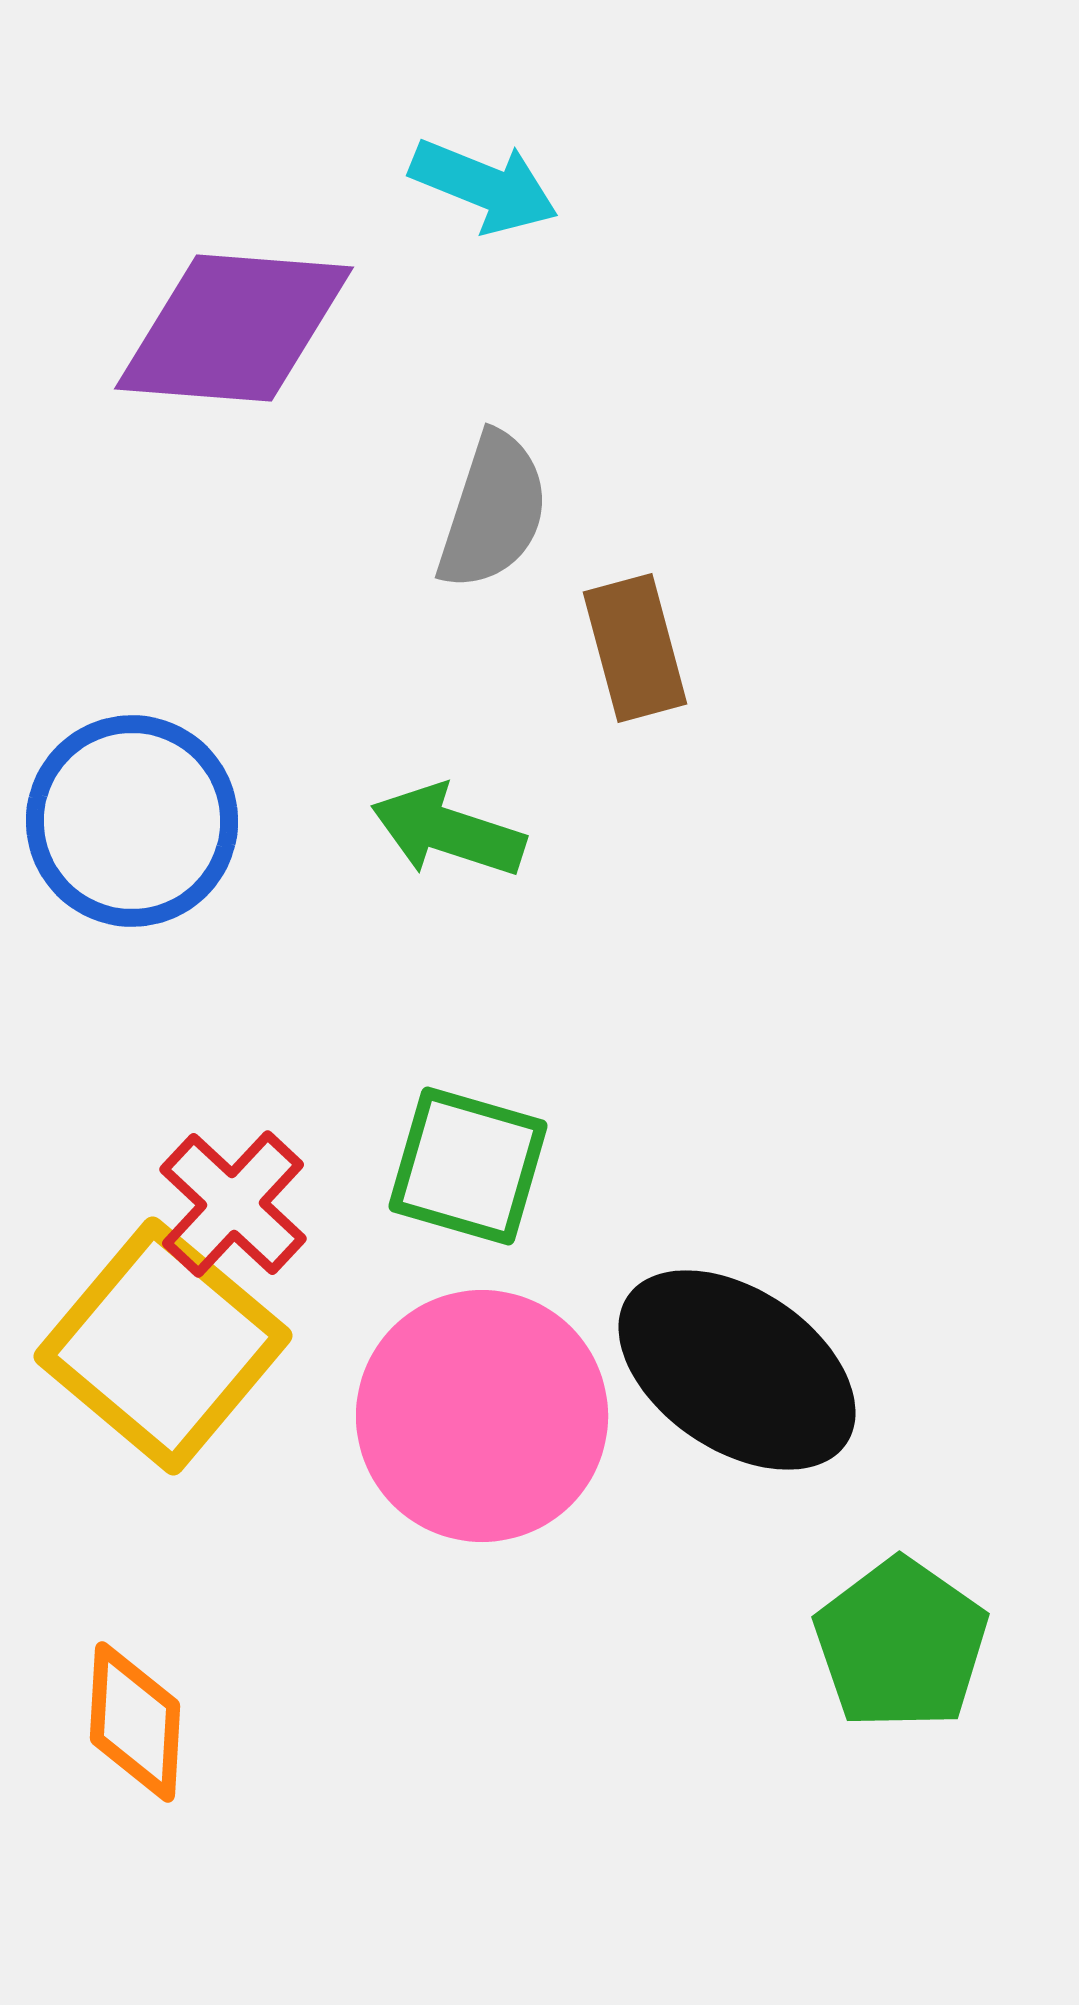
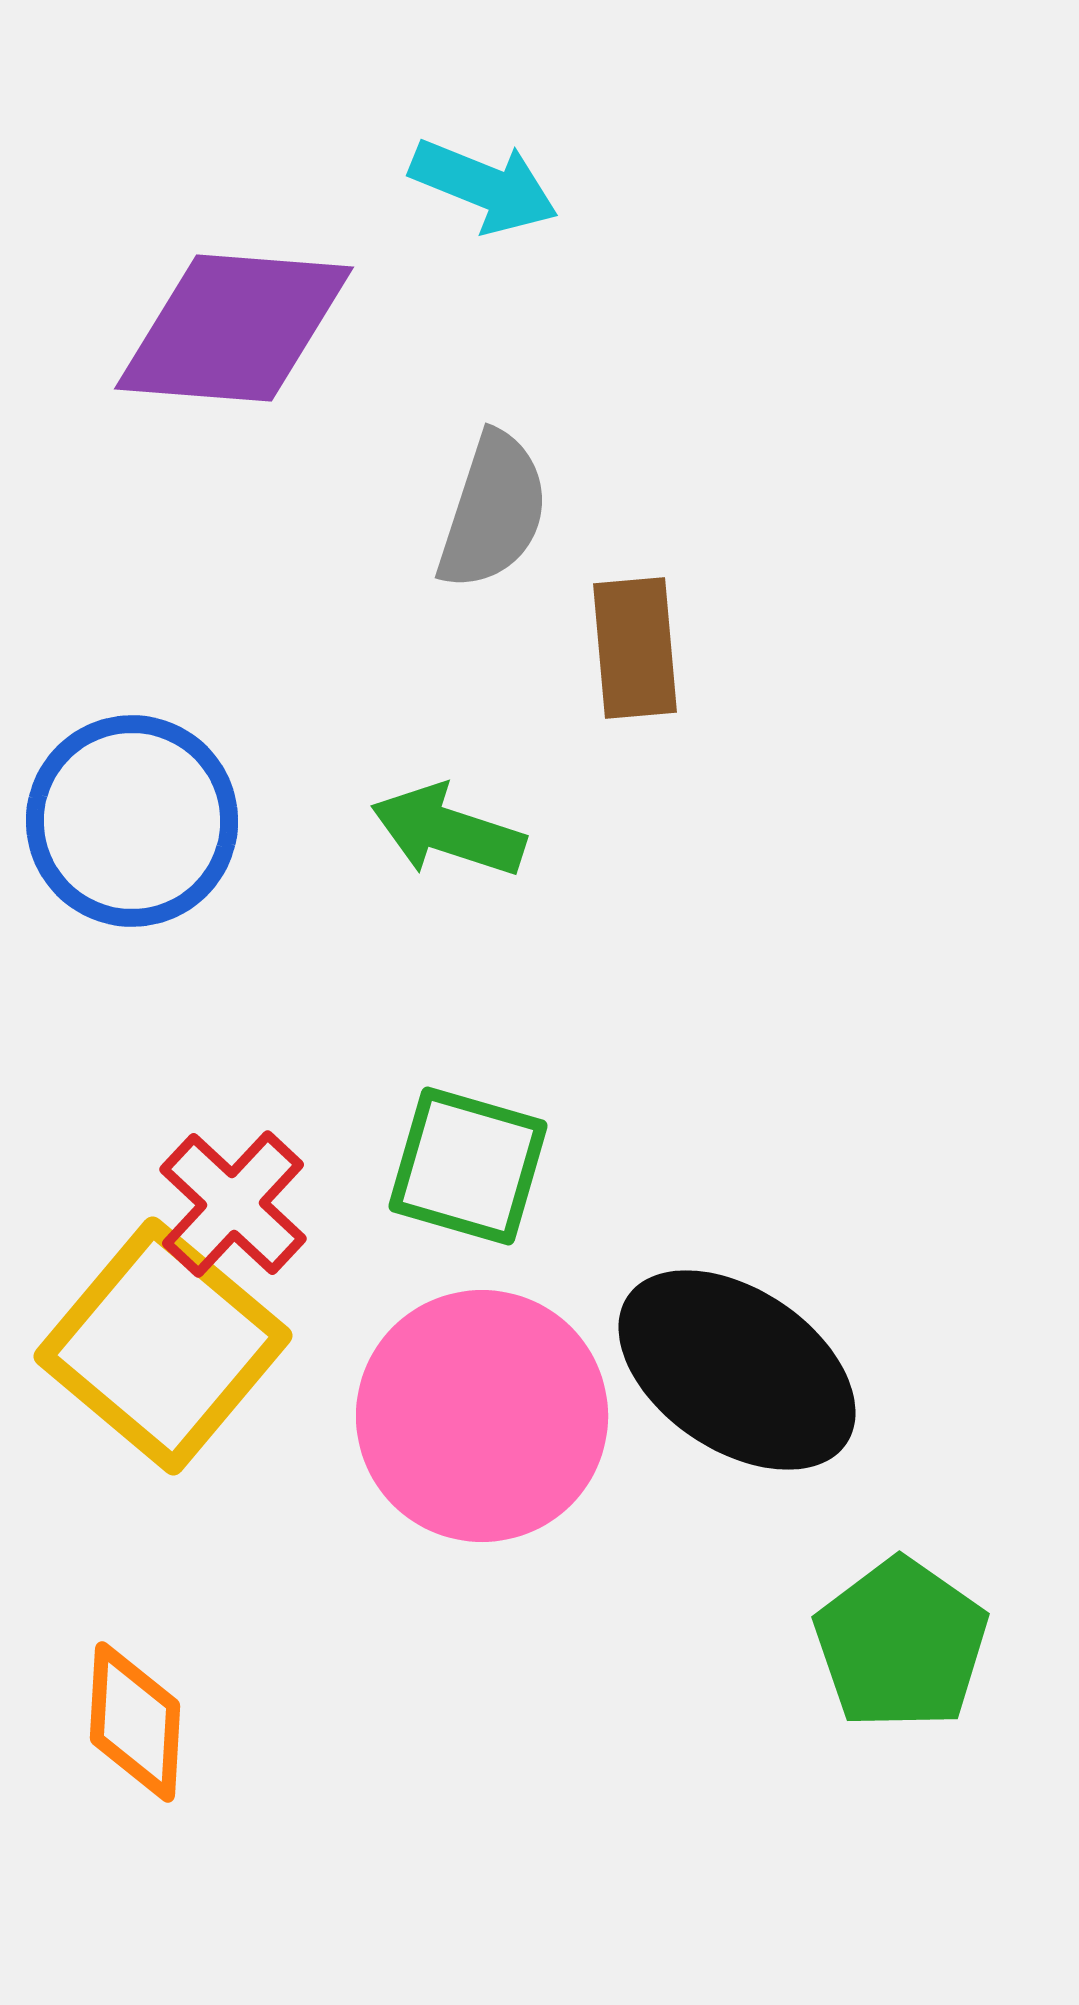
brown rectangle: rotated 10 degrees clockwise
